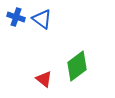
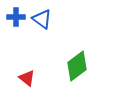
blue cross: rotated 18 degrees counterclockwise
red triangle: moved 17 px left, 1 px up
